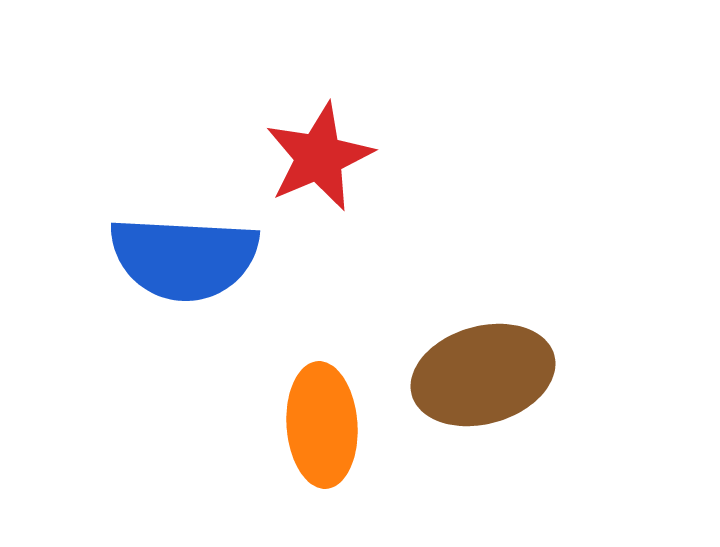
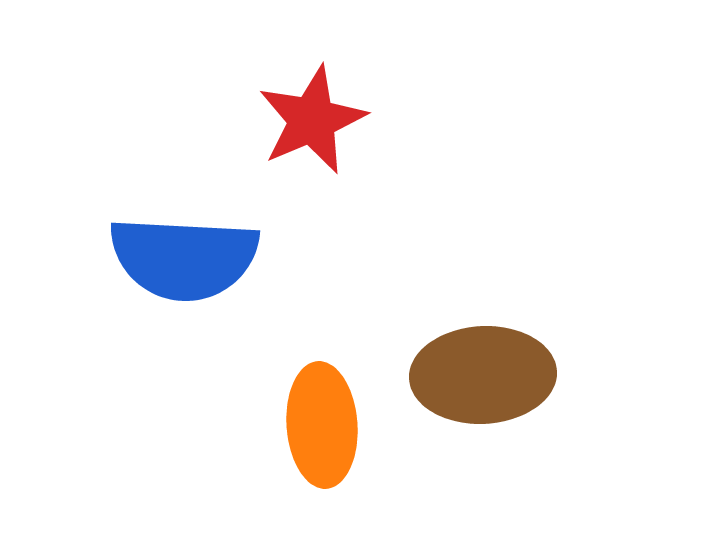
red star: moved 7 px left, 37 px up
brown ellipse: rotated 13 degrees clockwise
